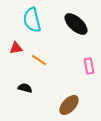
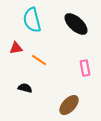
pink rectangle: moved 4 px left, 2 px down
